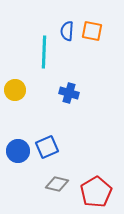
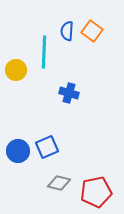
orange square: rotated 25 degrees clockwise
yellow circle: moved 1 px right, 20 px up
gray diamond: moved 2 px right, 1 px up
red pentagon: rotated 20 degrees clockwise
